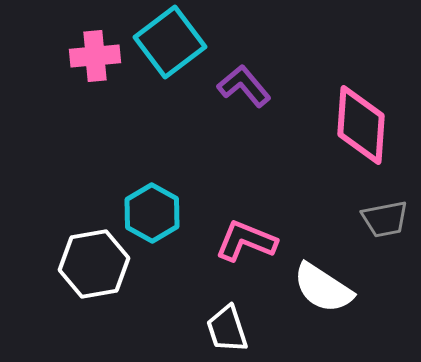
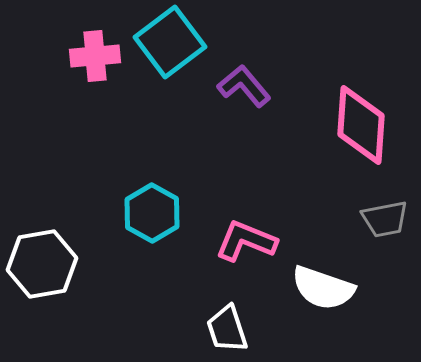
white hexagon: moved 52 px left
white semicircle: rotated 14 degrees counterclockwise
